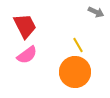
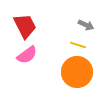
gray arrow: moved 10 px left, 13 px down
yellow line: rotated 42 degrees counterclockwise
orange circle: moved 2 px right
